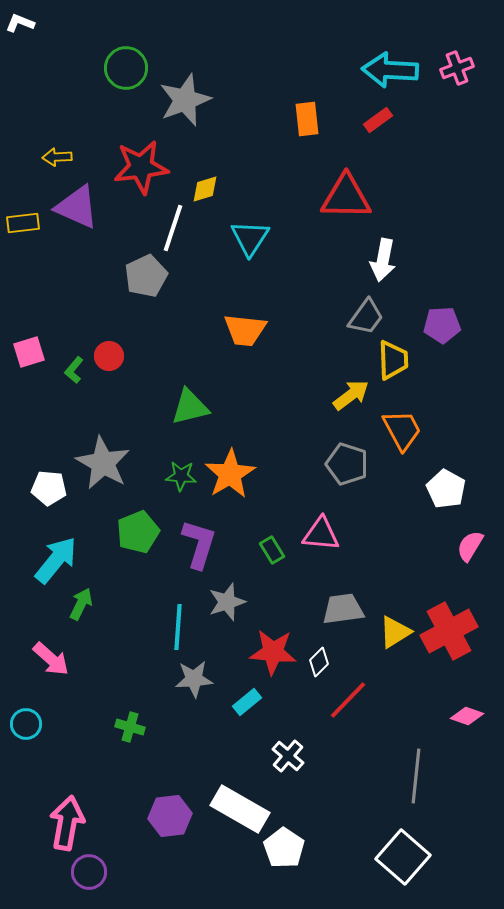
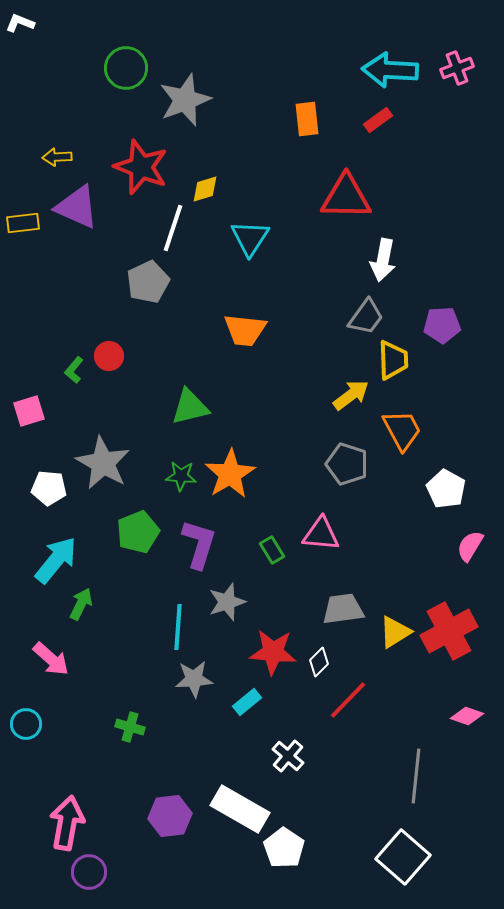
red star at (141, 167): rotated 28 degrees clockwise
gray pentagon at (146, 276): moved 2 px right, 6 px down
pink square at (29, 352): moved 59 px down
